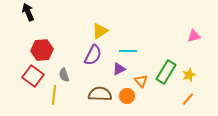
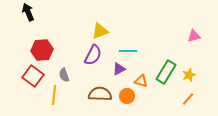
yellow triangle: rotated 12 degrees clockwise
orange triangle: rotated 32 degrees counterclockwise
